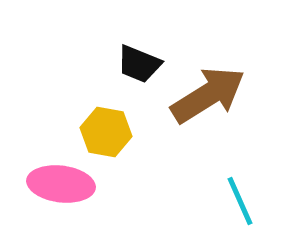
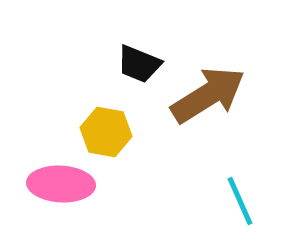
pink ellipse: rotated 4 degrees counterclockwise
